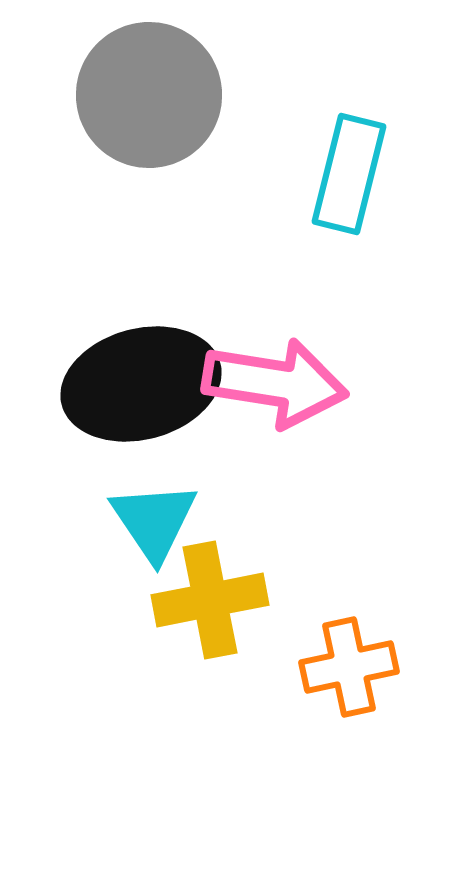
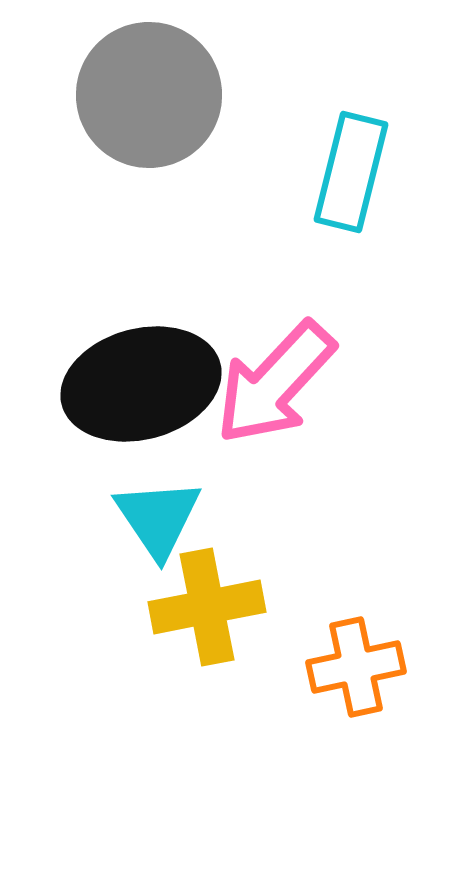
cyan rectangle: moved 2 px right, 2 px up
pink arrow: rotated 124 degrees clockwise
cyan triangle: moved 4 px right, 3 px up
yellow cross: moved 3 px left, 7 px down
orange cross: moved 7 px right
